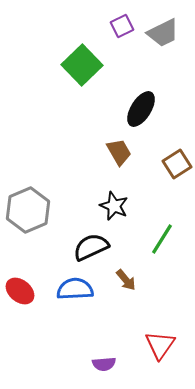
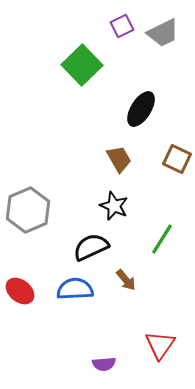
brown trapezoid: moved 7 px down
brown square: moved 5 px up; rotated 32 degrees counterclockwise
